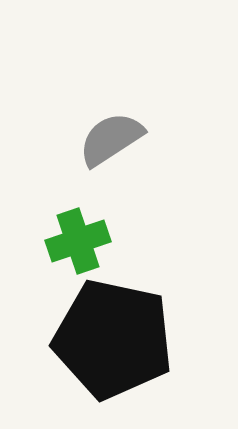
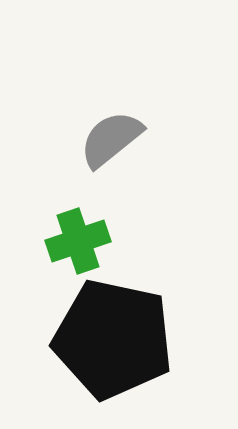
gray semicircle: rotated 6 degrees counterclockwise
